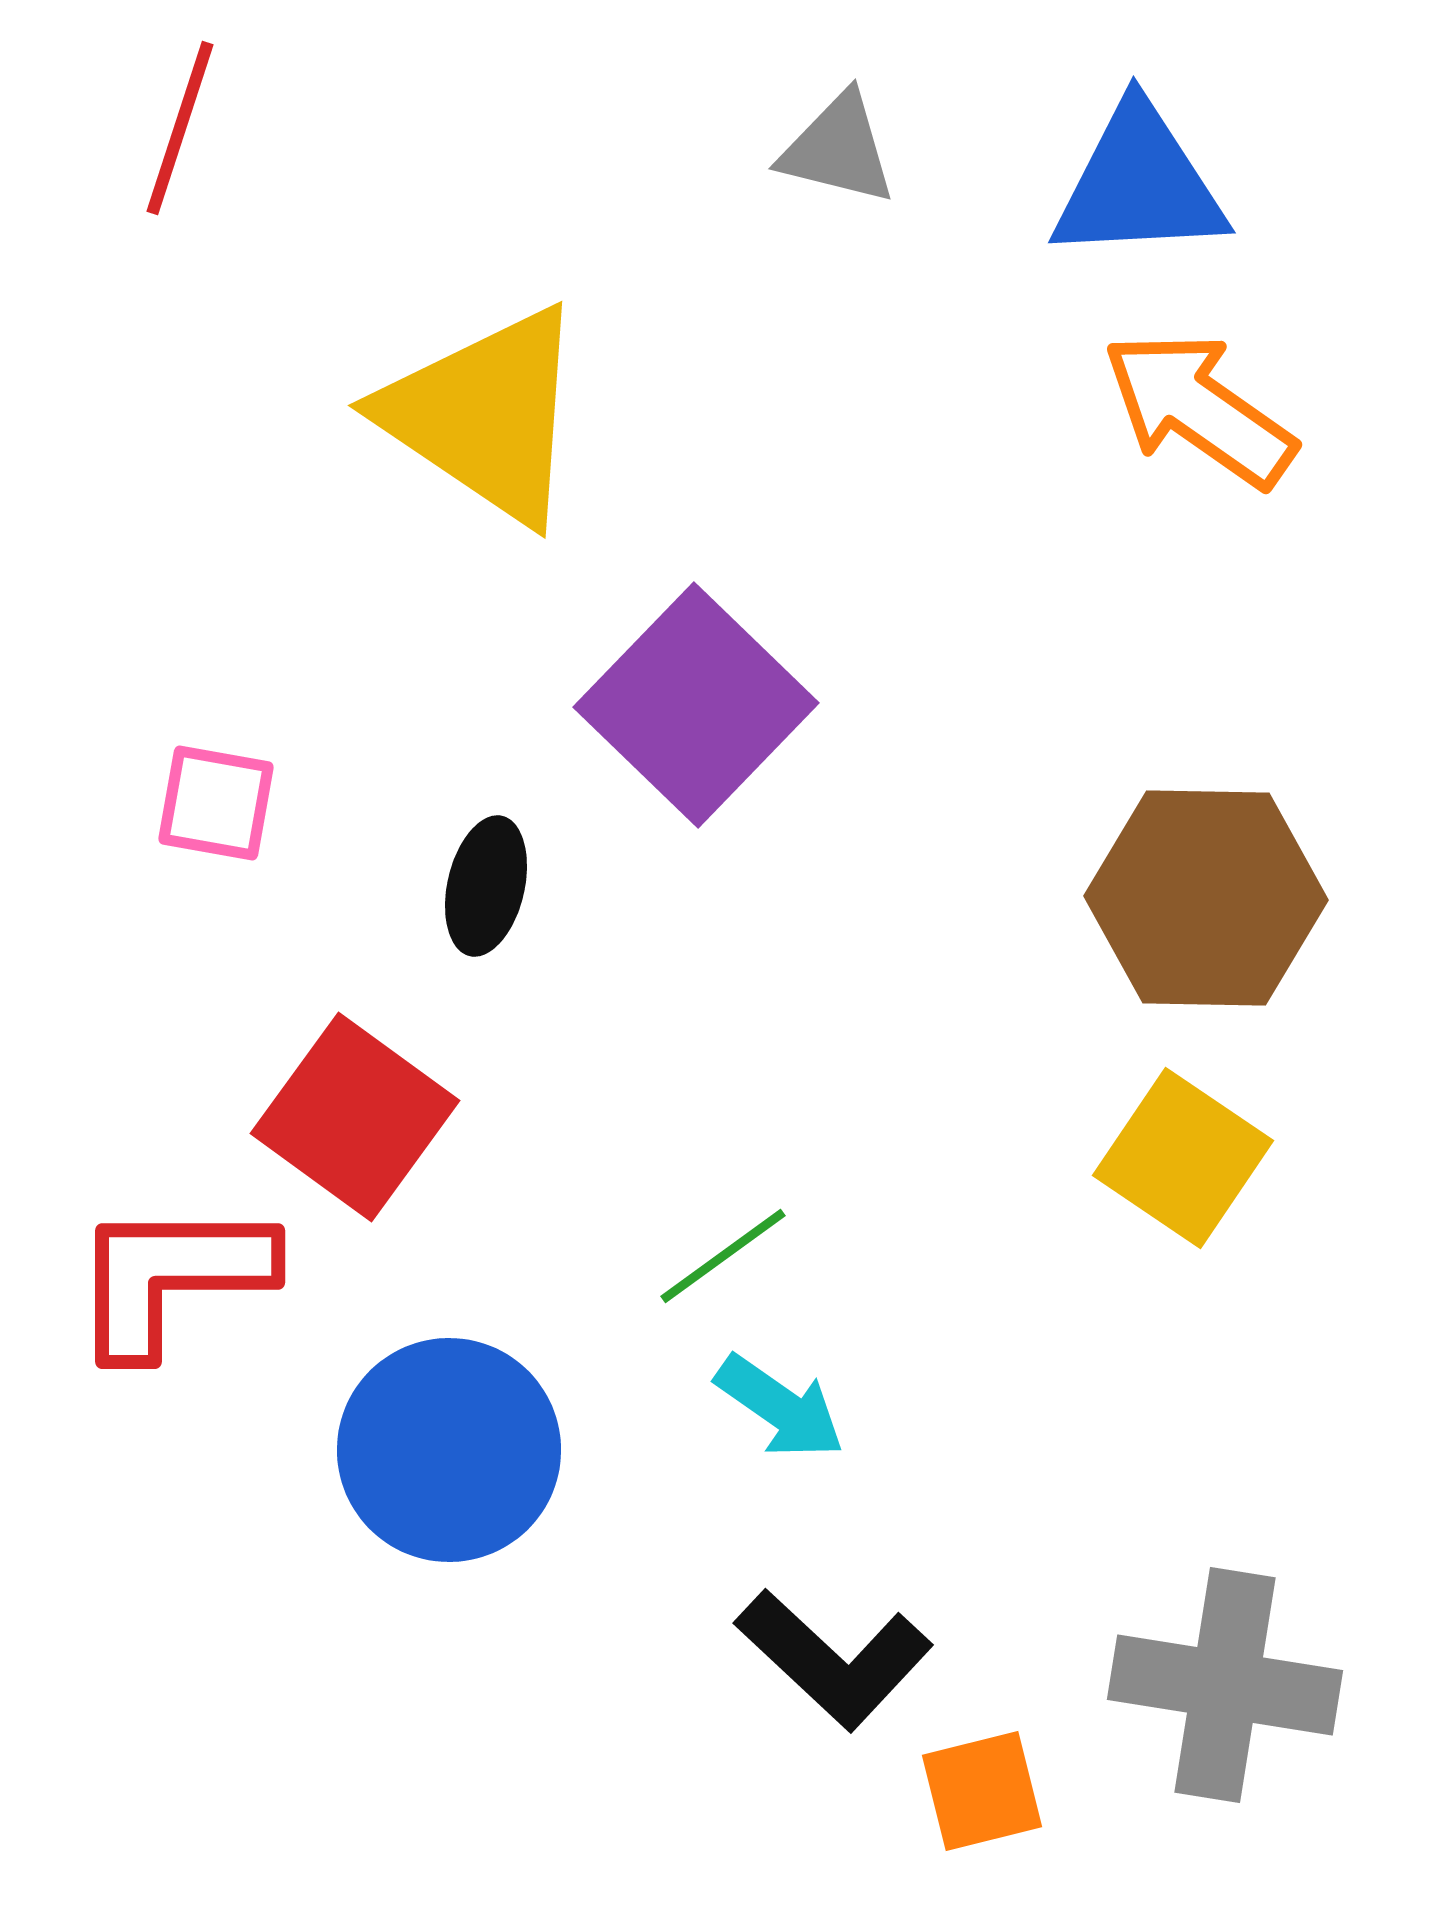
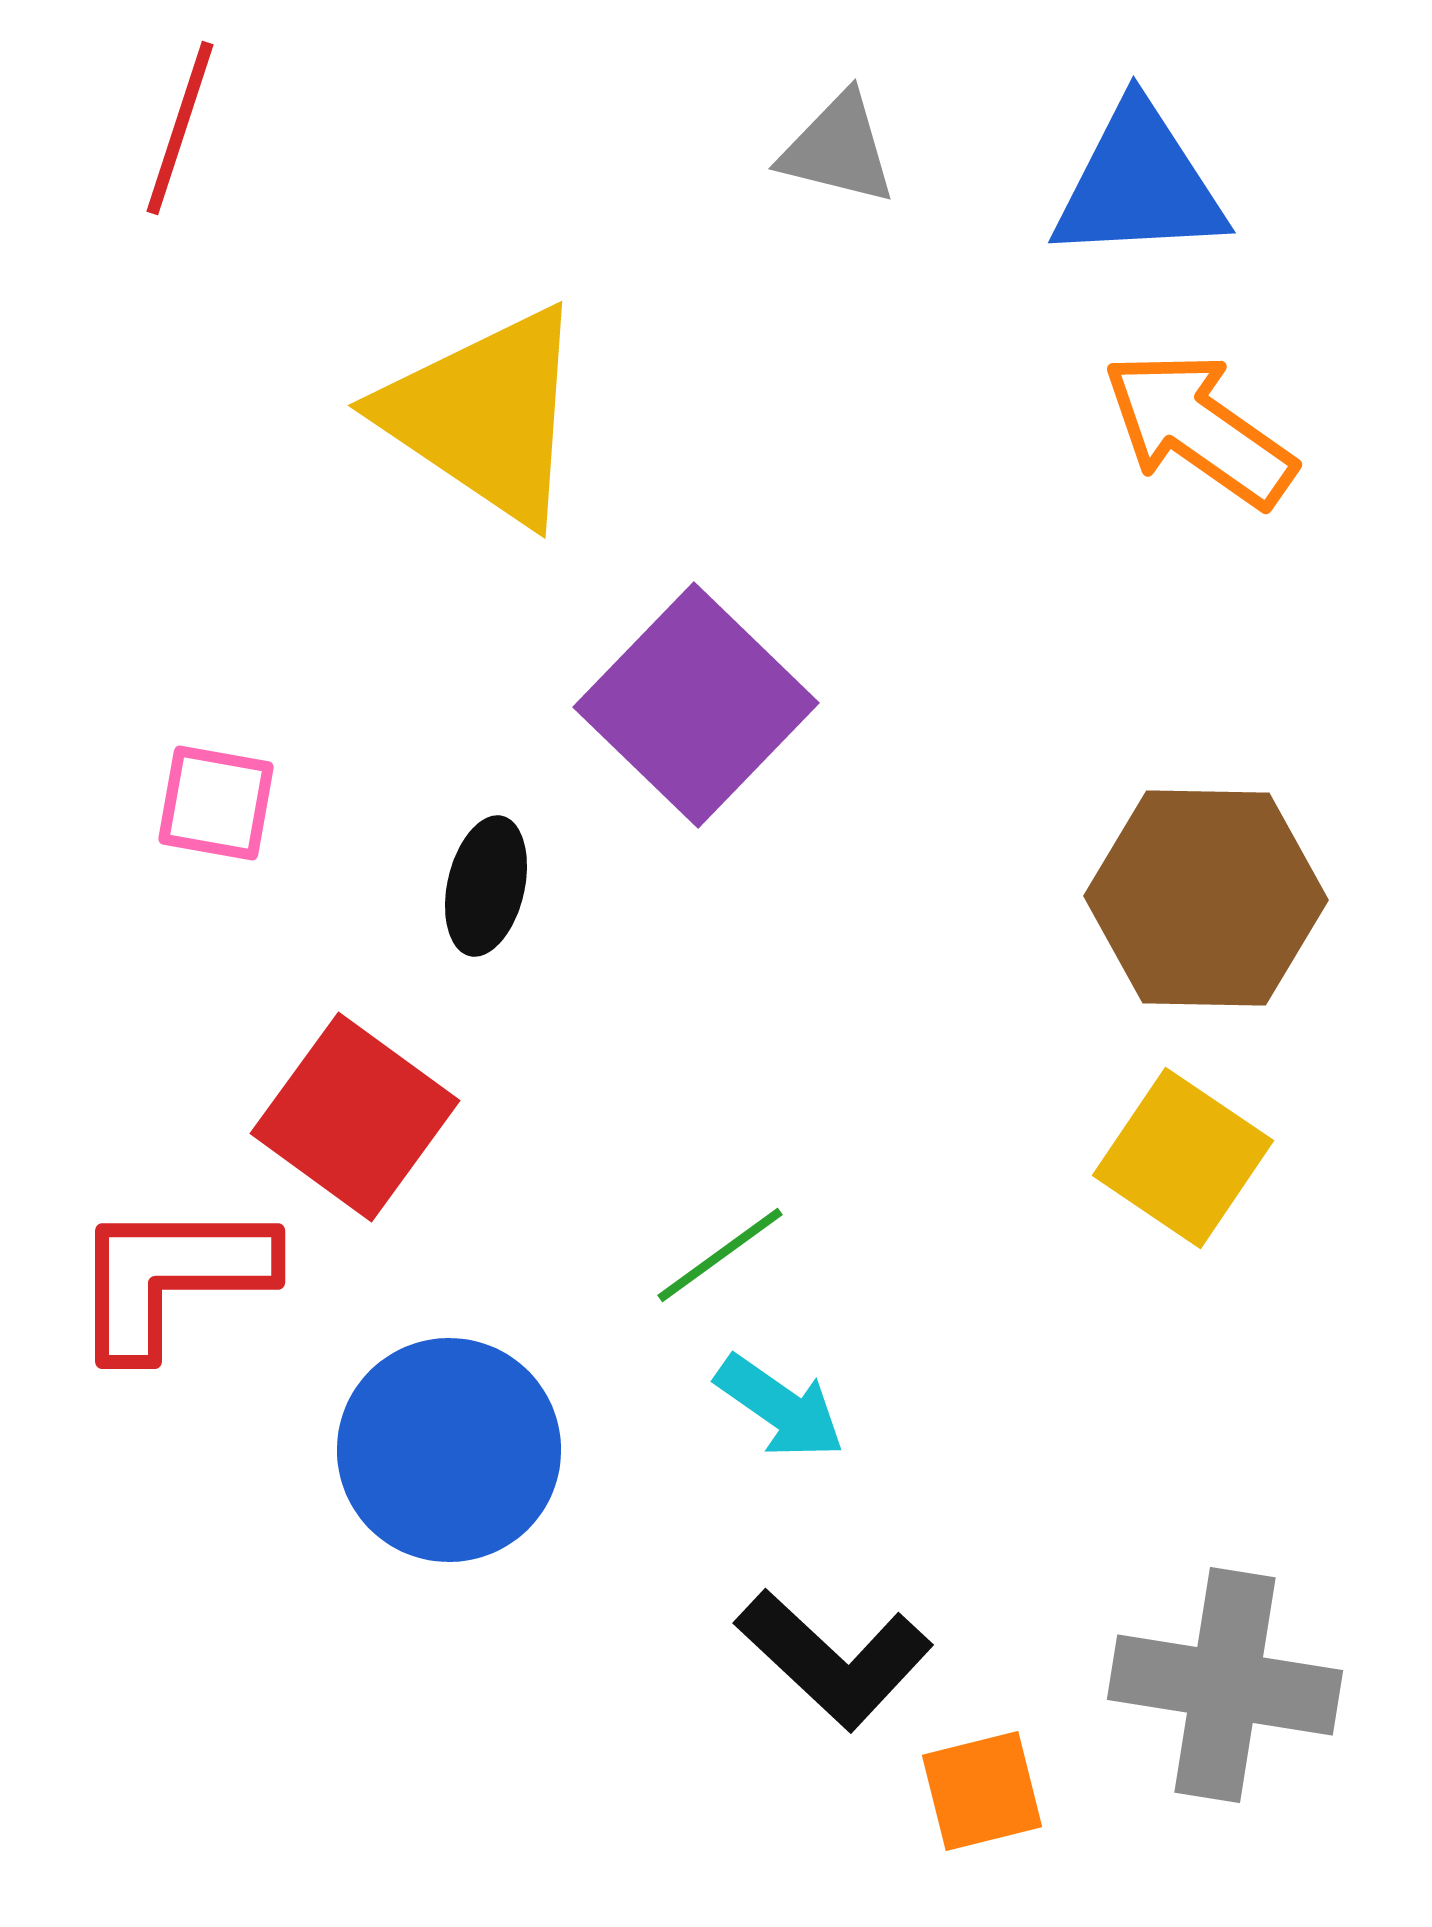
orange arrow: moved 20 px down
green line: moved 3 px left, 1 px up
